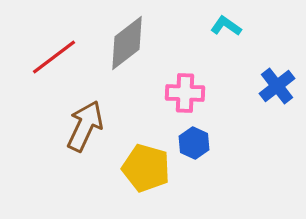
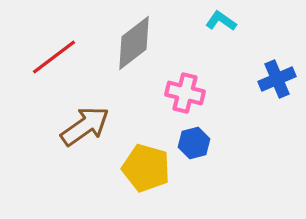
cyan L-shape: moved 5 px left, 5 px up
gray diamond: moved 7 px right
blue cross: moved 7 px up; rotated 15 degrees clockwise
pink cross: rotated 12 degrees clockwise
brown arrow: rotated 30 degrees clockwise
blue hexagon: rotated 20 degrees clockwise
